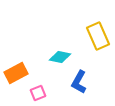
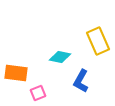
yellow rectangle: moved 5 px down
orange rectangle: rotated 35 degrees clockwise
blue L-shape: moved 2 px right, 1 px up
